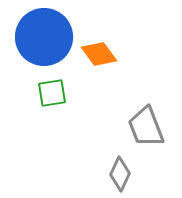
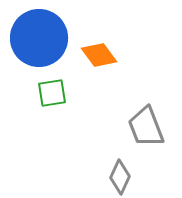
blue circle: moved 5 px left, 1 px down
orange diamond: moved 1 px down
gray diamond: moved 3 px down
